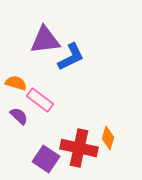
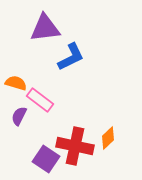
purple triangle: moved 12 px up
purple semicircle: rotated 108 degrees counterclockwise
orange diamond: rotated 30 degrees clockwise
red cross: moved 4 px left, 2 px up
